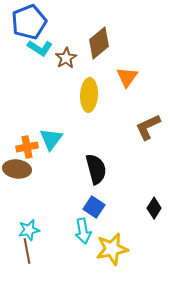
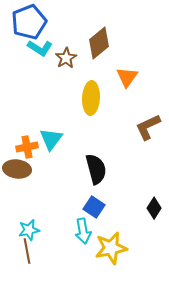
yellow ellipse: moved 2 px right, 3 px down
yellow star: moved 1 px left, 1 px up
